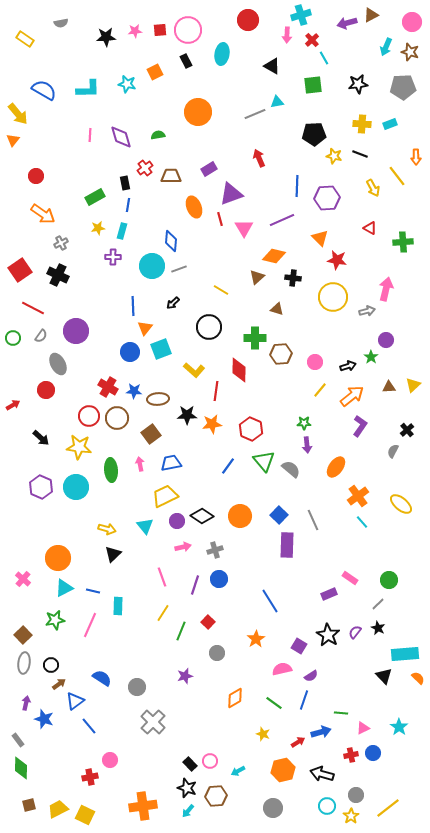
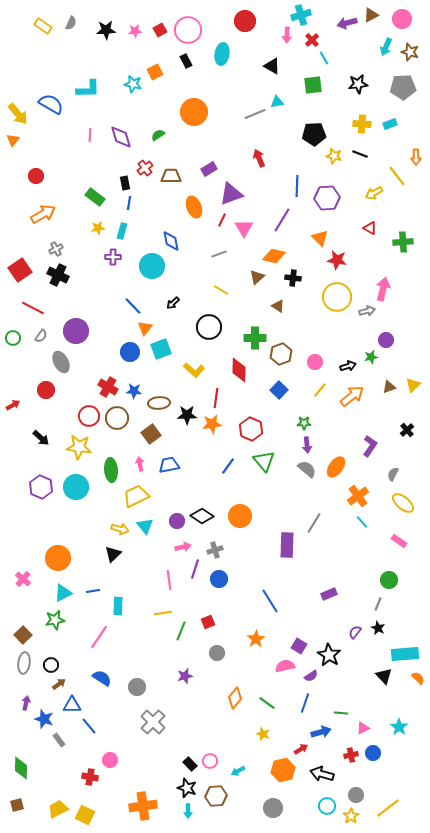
red circle at (248, 20): moved 3 px left, 1 px down
pink circle at (412, 22): moved 10 px left, 3 px up
gray semicircle at (61, 23): moved 10 px right; rotated 56 degrees counterclockwise
red square at (160, 30): rotated 24 degrees counterclockwise
black star at (106, 37): moved 7 px up
yellow rectangle at (25, 39): moved 18 px right, 13 px up
cyan star at (127, 84): moved 6 px right
blue semicircle at (44, 90): moved 7 px right, 14 px down
orange circle at (198, 112): moved 4 px left
green semicircle at (158, 135): rotated 24 degrees counterclockwise
yellow arrow at (373, 188): moved 1 px right, 5 px down; rotated 90 degrees clockwise
green rectangle at (95, 197): rotated 66 degrees clockwise
blue line at (128, 205): moved 1 px right, 2 px up
orange arrow at (43, 214): rotated 65 degrees counterclockwise
red line at (220, 219): moved 2 px right, 1 px down; rotated 40 degrees clockwise
purple line at (282, 220): rotated 35 degrees counterclockwise
blue diamond at (171, 241): rotated 15 degrees counterclockwise
gray cross at (61, 243): moved 5 px left, 6 px down
gray line at (179, 269): moved 40 px right, 15 px up
pink arrow at (386, 289): moved 3 px left
yellow circle at (333, 297): moved 4 px right
blue line at (133, 306): rotated 42 degrees counterclockwise
brown triangle at (277, 309): moved 1 px right, 3 px up; rotated 16 degrees clockwise
brown hexagon at (281, 354): rotated 15 degrees counterclockwise
green star at (371, 357): rotated 24 degrees clockwise
gray ellipse at (58, 364): moved 3 px right, 2 px up
brown triangle at (389, 387): rotated 16 degrees counterclockwise
red line at (216, 391): moved 7 px down
brown ellipse at (158, 399): moved 1 px right, 4 px down
purple L-shape at (360, 426): moved 10 px right, 20 px down
gray semicircle at (393, 451): moved 23 px down
blue trapezoid at (171, 463): moved 2 px left, 2 px down
gray semicircle at (291, 469): moved 16 px right
yellow trapezoid at (165, 496): moved 29 px left
yellow ellipse at (401, 504): moved 2 px right, 1 px up
blue square at (279, 515): moved 125 px up
gray line at (313, 520): moved 1 px right, 3 px down; rotated 55 degrees clockwise
yellow arrow at (107, 529): moved 13 px right
pink line at (162, 577): moved 7 px right, 3 px down; rotated 12 degrees clockwise
pink rectangle at (350, 578): moved 49 px right, 37 px up
purple line at (195, 585): moved 16 px up
cyan triangle at (64, 588): moved 1 px left, 5 px down
blue line at (93, 591): rotated 24 degrees counterclockwise
gray line at (378, 604): rotated 24 degrees counterclockwise
yellow line at (163, 613): rotated 48 degrees clockwise
red square at (208, 622): rotated 24 degrees clockwise
pink line at (90, 625): moved 9 px right, 12 px down; rotated 10 degrees clockwise
black star at (328, 635): moved 1 px right, 20 px down
pink semicircle at (282, 669): moved 3 px right, 3 px up
orange diamond at (235, 698): rotated 20 degrees counterclockwise
blue line at (304, 700): moved 1 px right, 3 px down
blue triangle at (75, 701): moved 3 px left, 4 px down; rotated 36 degrees clockwise
green line at (274, 703): moved 7 px left
gray rectangle at (18, 740): moved 41 px right
red arrow at (298, 742): moved 3 px right, 7 px down
red cross at (90, 777): rotated 21 degrees clockwise
brown square at (29, 805): moved 12 px left
cyan arrow at (188, 811): rotated 40 degrees counterclockwise
